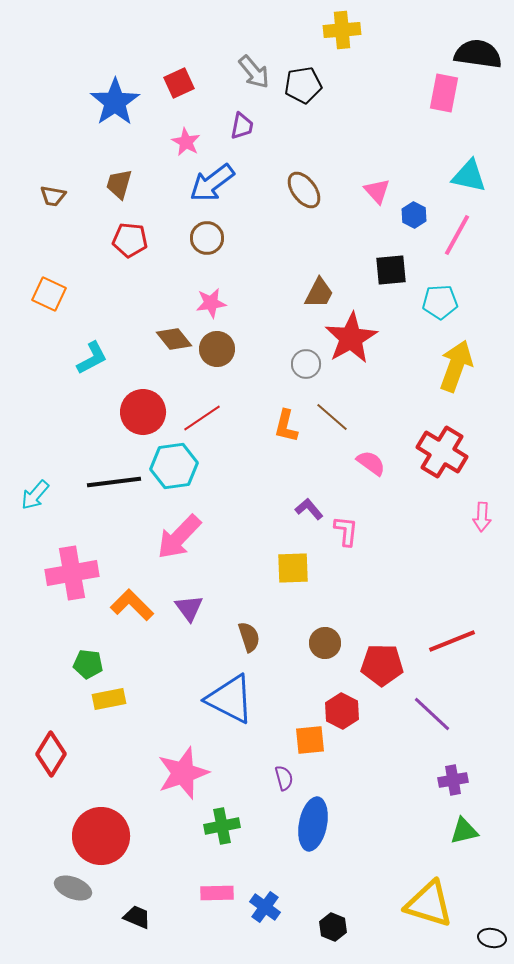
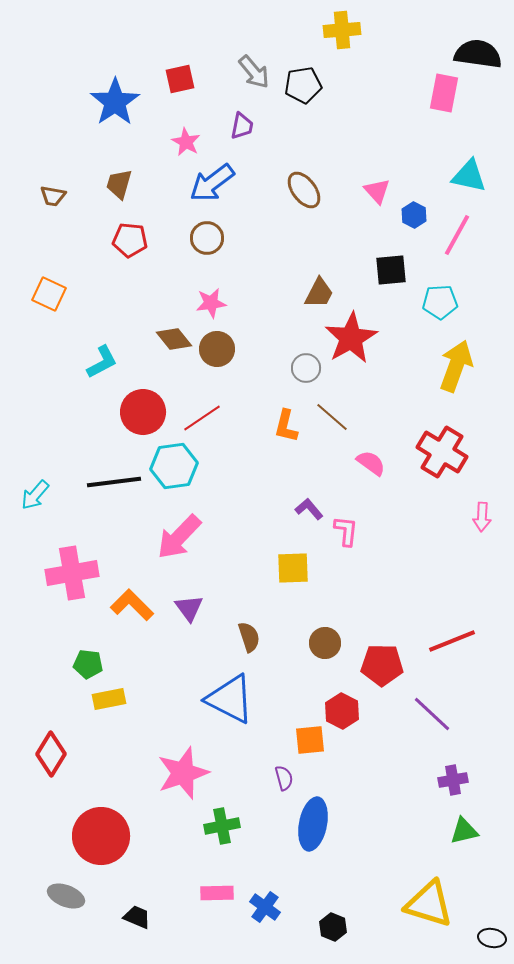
red square at (179, 83): moved 1 px right, 4 px up; rotated 12 degrees clockwise
cyan L-shape at (92, 358): moved 10 px right, 4 px down
gray circle at (306, 364): moved 4 px down
gray ellipse at (73, 888): moved 7 px left, 8 px down
